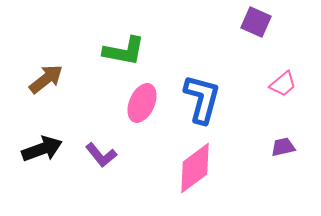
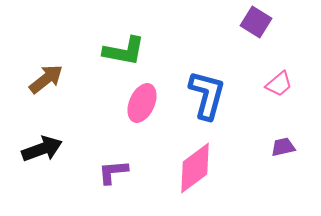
purple square: rotated 8 degrees clockwise
pink trapezoid: moved 4 px left
blue L-shape: moved 5 px right, 4 px up
purple L-shape: moved 12 px right, 17 px down; rotated 124 degrees clockwise
